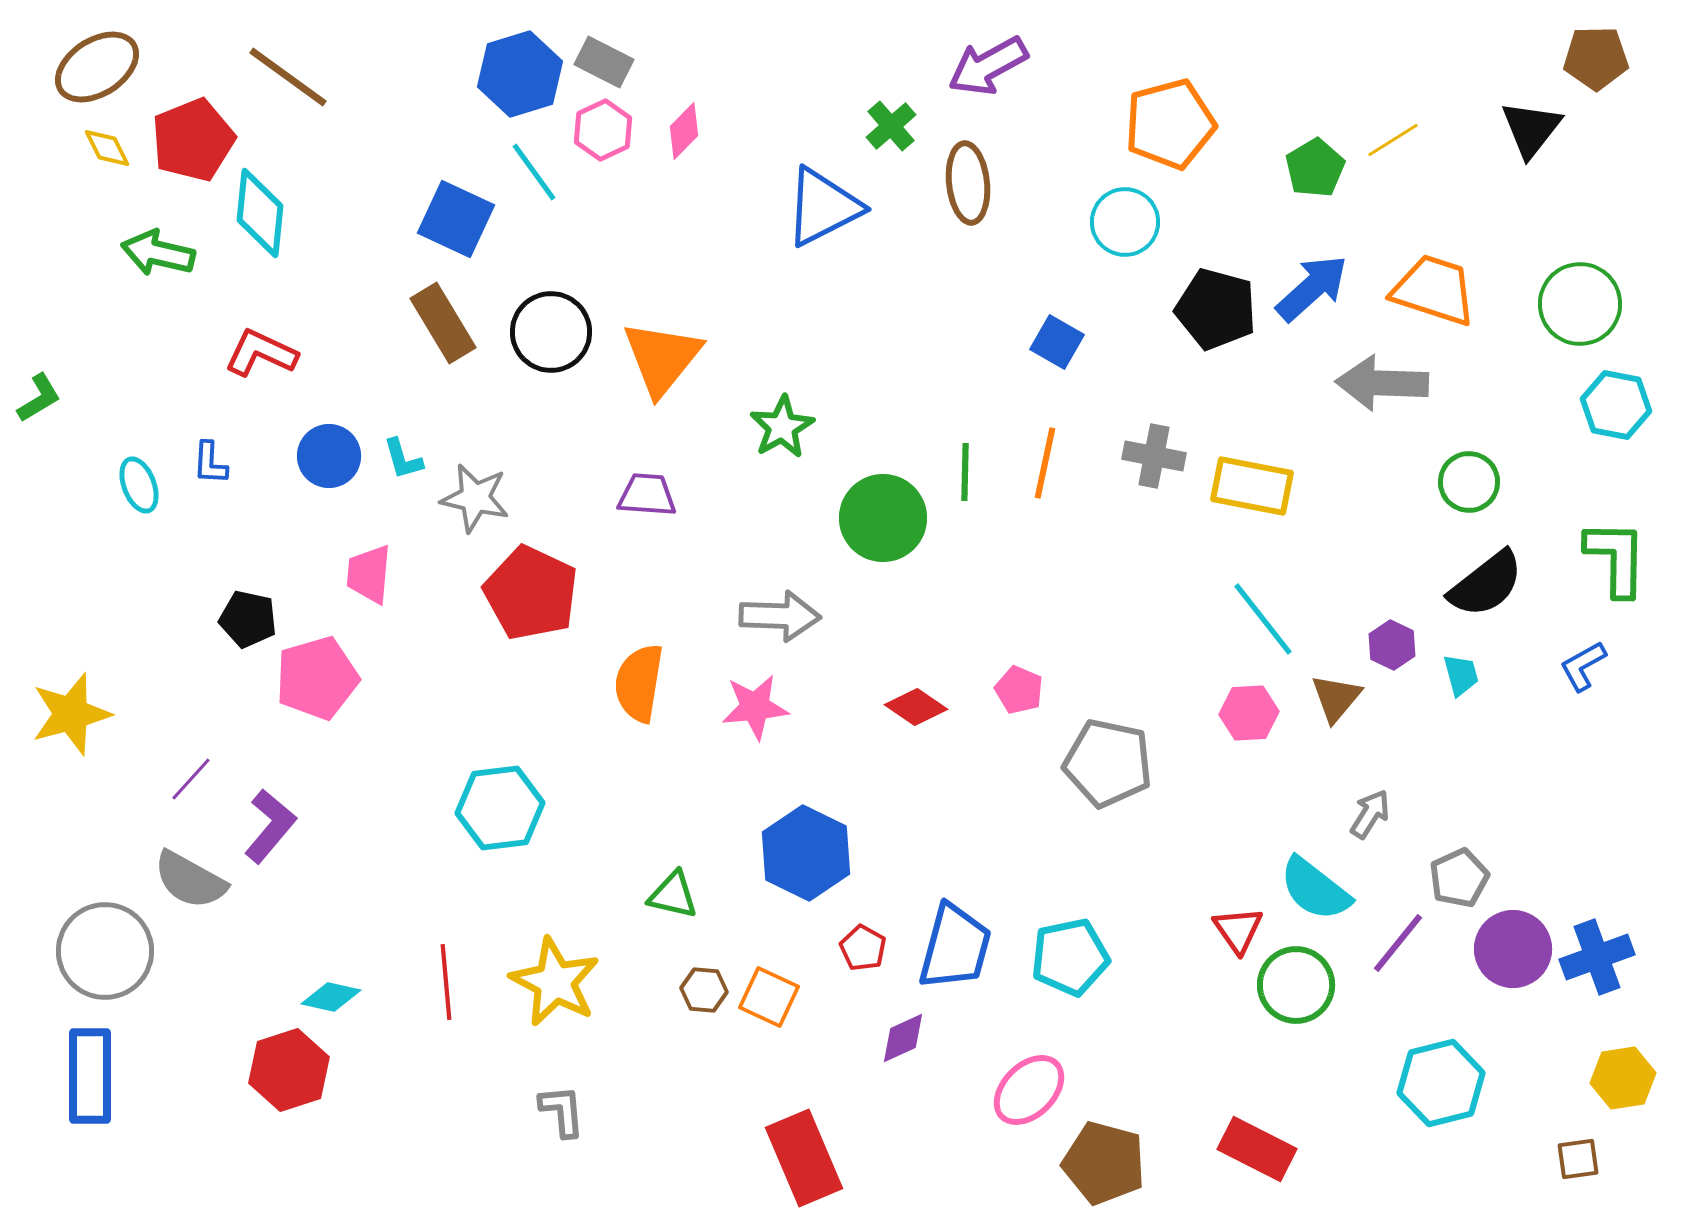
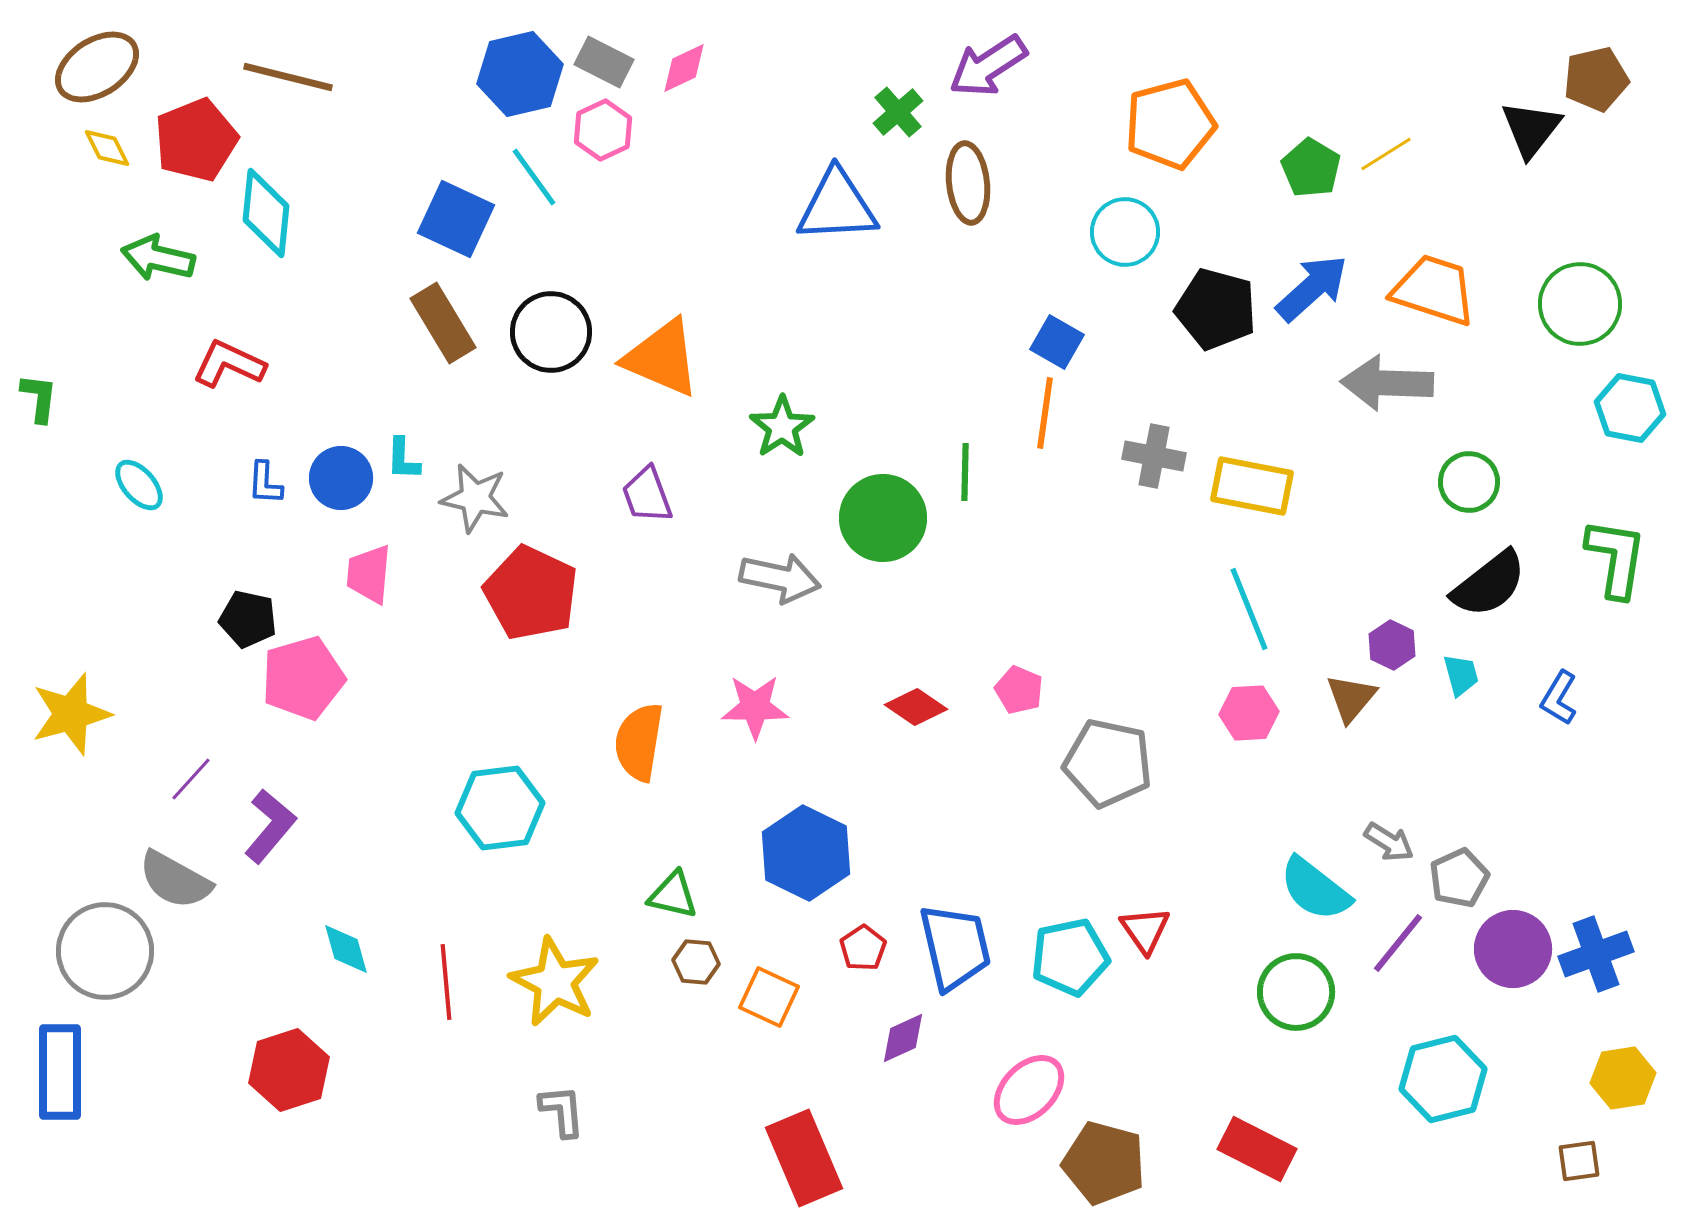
brown pentagon at (1596, 58): moved 21 px down; rotated 12 degrees counterclockwise
purple arrow at (988, 66): rotated 4 degrees counterclockwise
blue hexagon at (520, 74): rotated 4 degrees clockwise
brown line at (288, 77): rotated 22 degrees counterclockwise
green cross at (891, 126): moved 7 px right, 14 px up
pink diamond at (684, 131): moved 63 px up; rotated 20 degrees clockwise
red pentagon at (193, 140): moved 3 px right
yellow line at (1393, 140): moved 7 px left, 14 px down
green pentagon at (1315, 168): moved 4 px left; rotated 10 degrees counterclockwise
cyan line at (534, 172): moved 5 px down
blue triangle at (823, 207): moved 14 px right, 1 px up; rotated 24 degrees clockwise
cyan diamond at (260, 213): moved 6 px right
cyan circle at (1125, 222): moved 10 px down
green arrow at (158, 253): moved 5 px down
red L-shape at (261, 353): moved 32 px left, 11 px down
orange triangle at (662, 358): rotated 46 degrees counterclockwise
gray arrow at (1382, 383): moved 5 px right
green L-shape at (39, 398): rotated 52 degrees counterclockwise
cyan hexagon at (1616, 405): moved 14 px right, 3 px down
green star at (782, 427): rotated 4 degrees counterclockwise
blue circle at (329, 456): moved 12 px right, 22 px down
cyan L-shape at (403, 459): rotated 18 degrees clockwise
blue L-shape at (210, 463): moved 55 px right, 20 px down
orange line at (1045, 463): moved 50 px up; rotated 4 degrees counterclockwise
cyan ellipse at (139, 485): rotated 20 degrees counterclockwise
purple trapezoid at (647, 495): rotated 114 degrees counterclockwise
green L-shape at (1616, 558): rotated 8 degrees clockwise
black semicircle at (1486, 584): moved 3 px right
gray arrow at (780, 616): moved 38 px up; rotated 10 degrees clockwise
cyan line at (1263, 619): moved 14 px left, 10 px up; rotated 16 degrees clockwise
blue L-shape at (1583, 666): moved 24 px left, 32 px down; rotated 30 degrees counterclockwise
pink pentagon at (317, 678): moved 14 px left
orange semicircle at (639, 683): moved 59 px down
brown triangle at (1336, 698): moved 15 px right
pink star at (755, 707): rotated 6 degrees clockwise
gray arrow at (1370, 814): moved 19 px right, 28 px down; rotated 90 degrees clockwise
gray semicircle at (190, 880): moved 15 px left
red triangle at (1238, 930): moved 93 px left
blue trapezoid at (955, 947): rotated 28 degrees counterclockwise
red pentagon at (863, 948): rotated 9 degrees clockwise
blue cross at (1597, 957): moved 1 px left, 3 px up
green circle at (1296, 985): moved 7 px down
brown hexagon at (704, 990): moved 8 px left, 28 px up
cyan diamond at (331, 997): moved 15 px right, 48 px up; rotated 62 degrees clockwise
blue rectangle at (90, 1076): moved 30 px left, 4 px up
cyan hexagon at (1441, 1083): moved 2 px right, 4 px up
brown square at (1578, 1159): moved 1 px right, 2 px down
